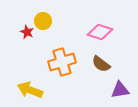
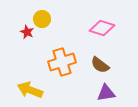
yellow circle: moved 1 px left, 2 px up
pink diamond: moved 2 px right, 4 px up
brown semicircle: moved 1 px left, 1 px down
purple triangle: moved 14 px left, 3 px down
